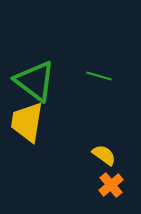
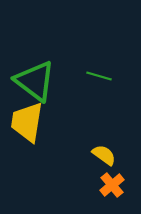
orange cross: moved 1 px right
